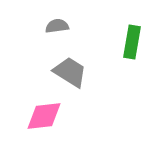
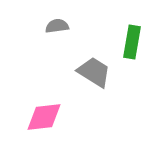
gray trapezoid: moved 24 px right
pink diamond: moved 1 px down
